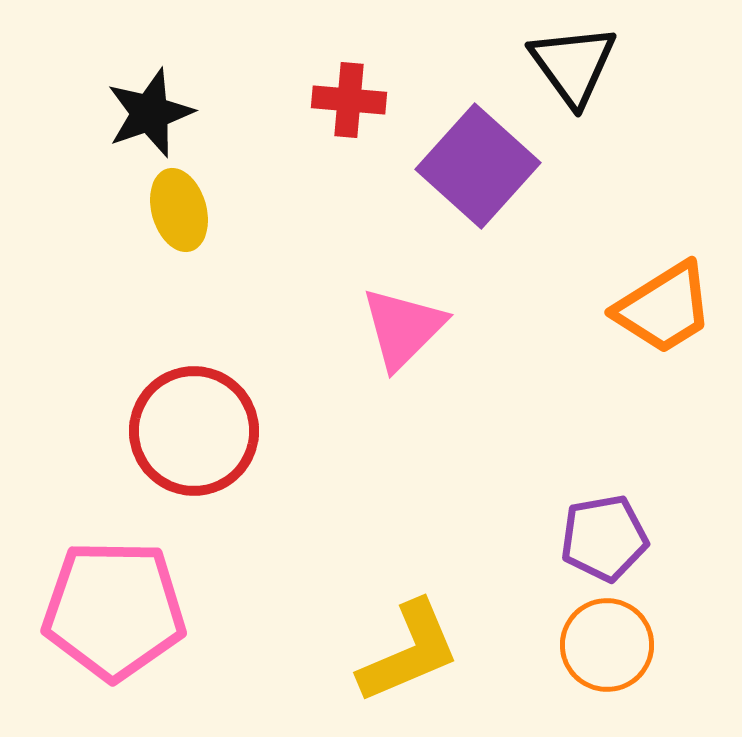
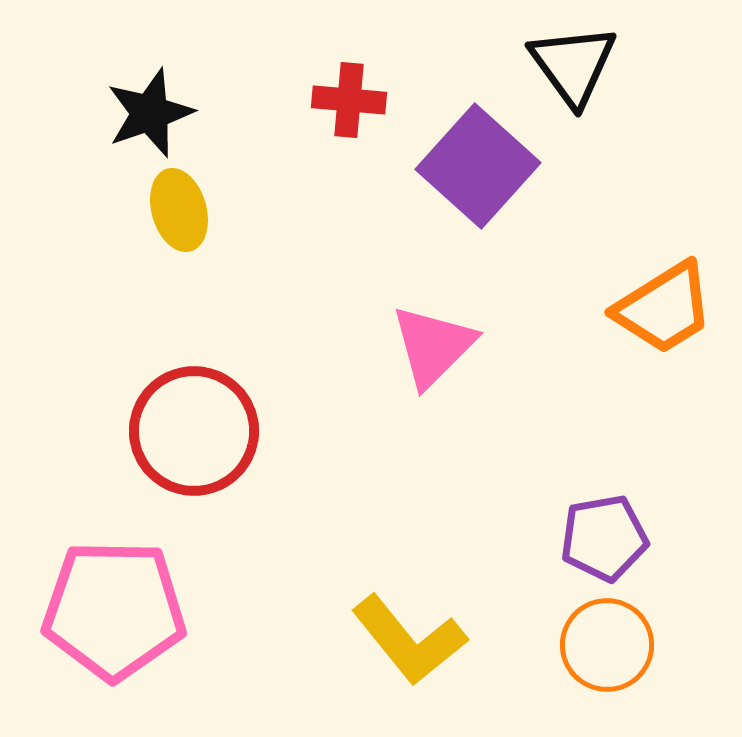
pink triangle: moved 30 px right, 18 px down
yellow L-shape: moved 12 px up; rotated 74 degrees clockwise
